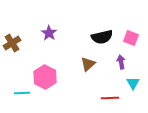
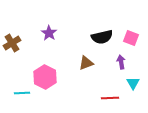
brown triangle: moved 2 px left, 1 px up; rotated 21 degrees clockwise
